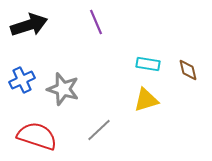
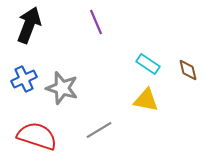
black arrow: rotated 51 degrees counterclockwise
cyan rectangle: rotated 25 degrees clockwise
blue cross: moved 2 px right, 1 px up
gray star: moved 1 px left, 1 px up
yellow triangle: rotated 28 degrees clockwise
gray line: rotated 12 degrees clockwise
